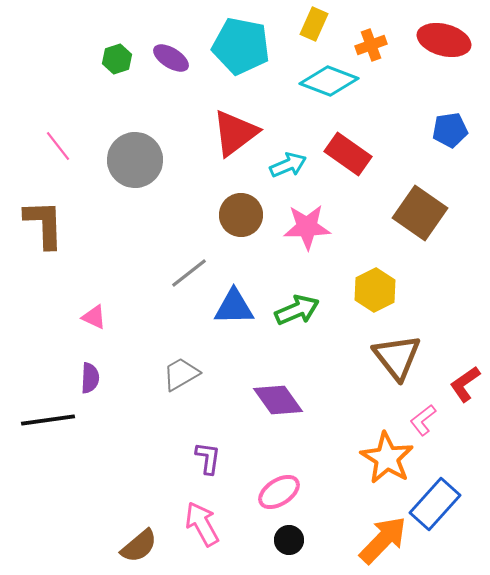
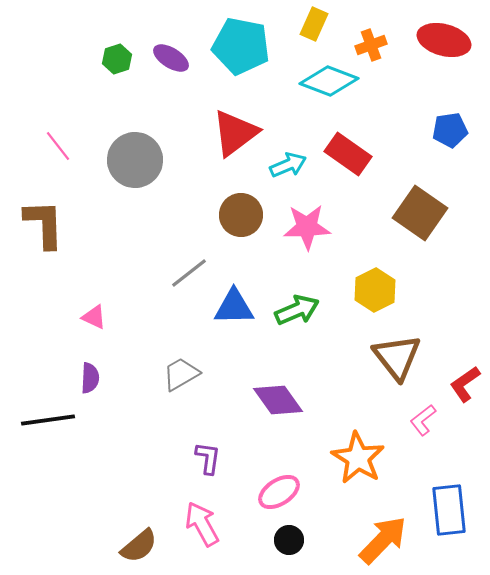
orange star: moved 29 px left
blue rectangle: moved 14 px right, 6 px down; rotated 48 degrees counterclockwise
